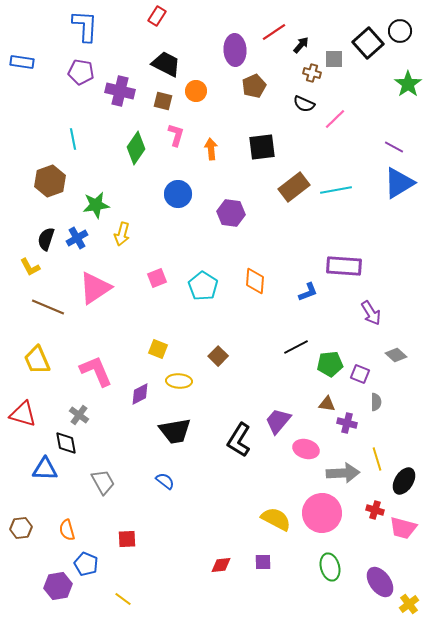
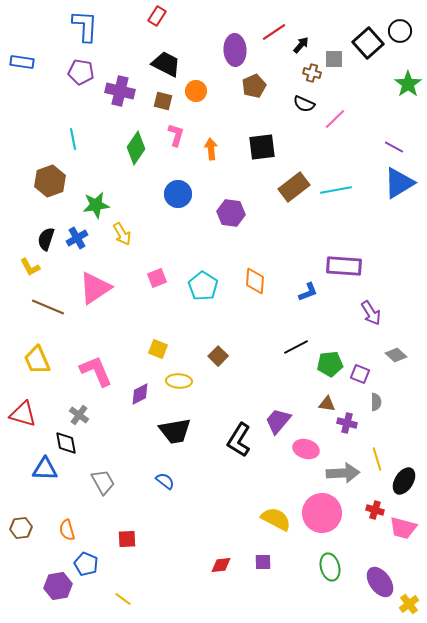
yellow arrow at (122, 234): rotated 45 degrees counterclockwise
